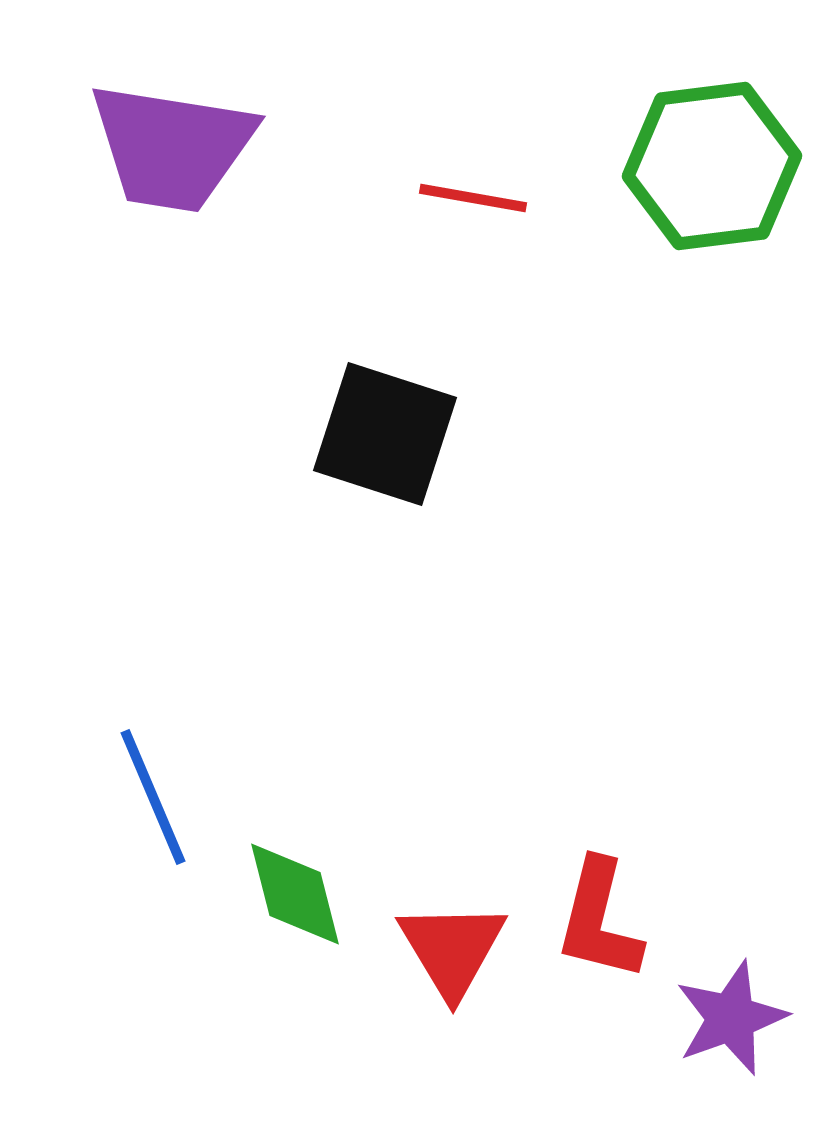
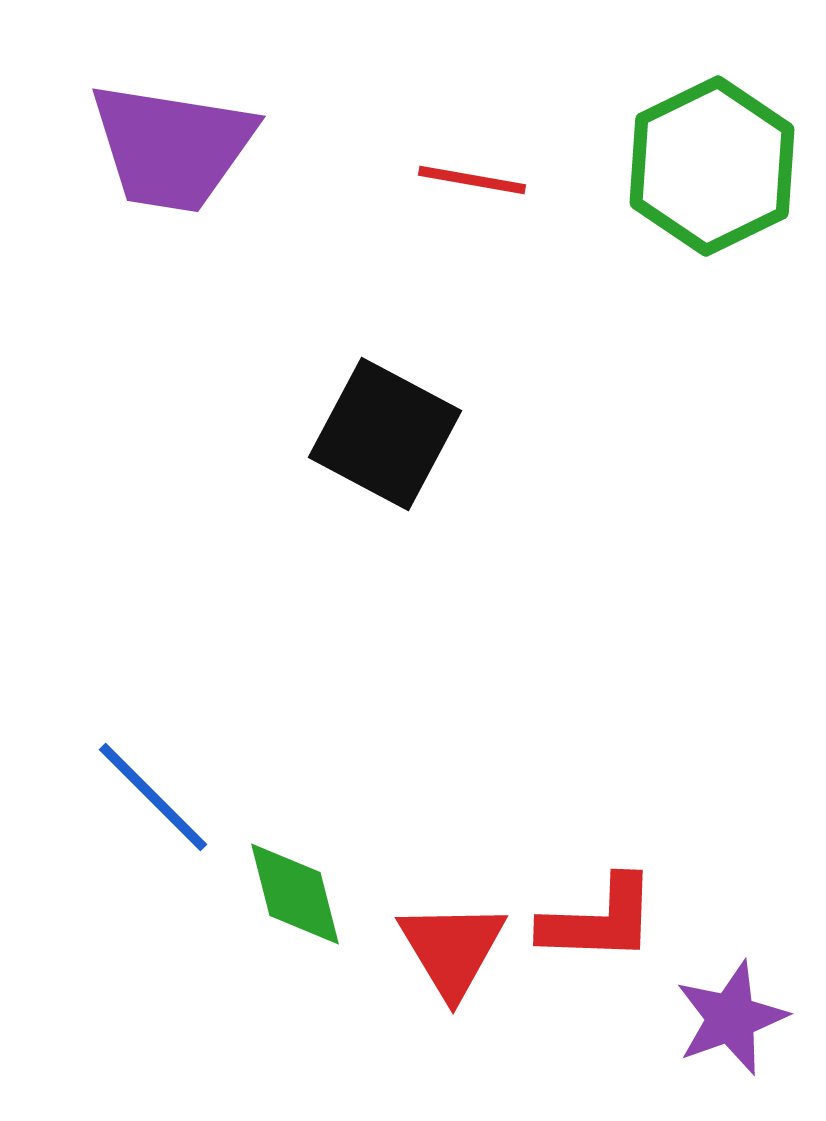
green hexagon: rotated 19 degrees counterclockwise
red line: moved 1 px left, 18 px up
black square: rotated 10 degrees clockwise
blue line: rotated 22 degrees counterclockwise
red L-shape: rotated 102 degrees counterclockwise
